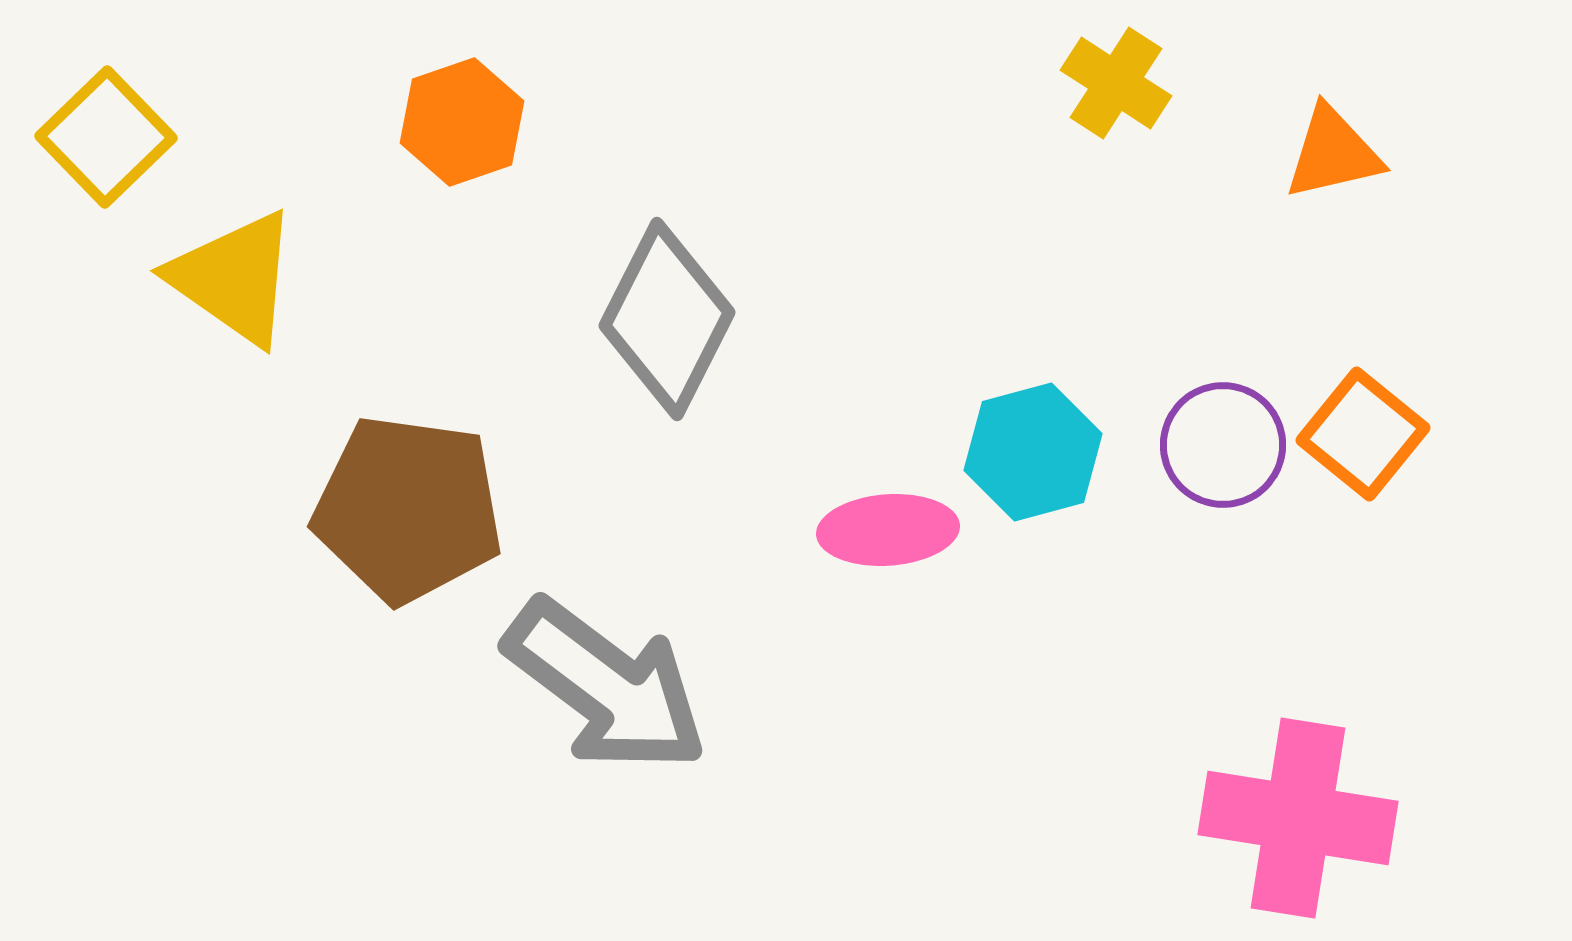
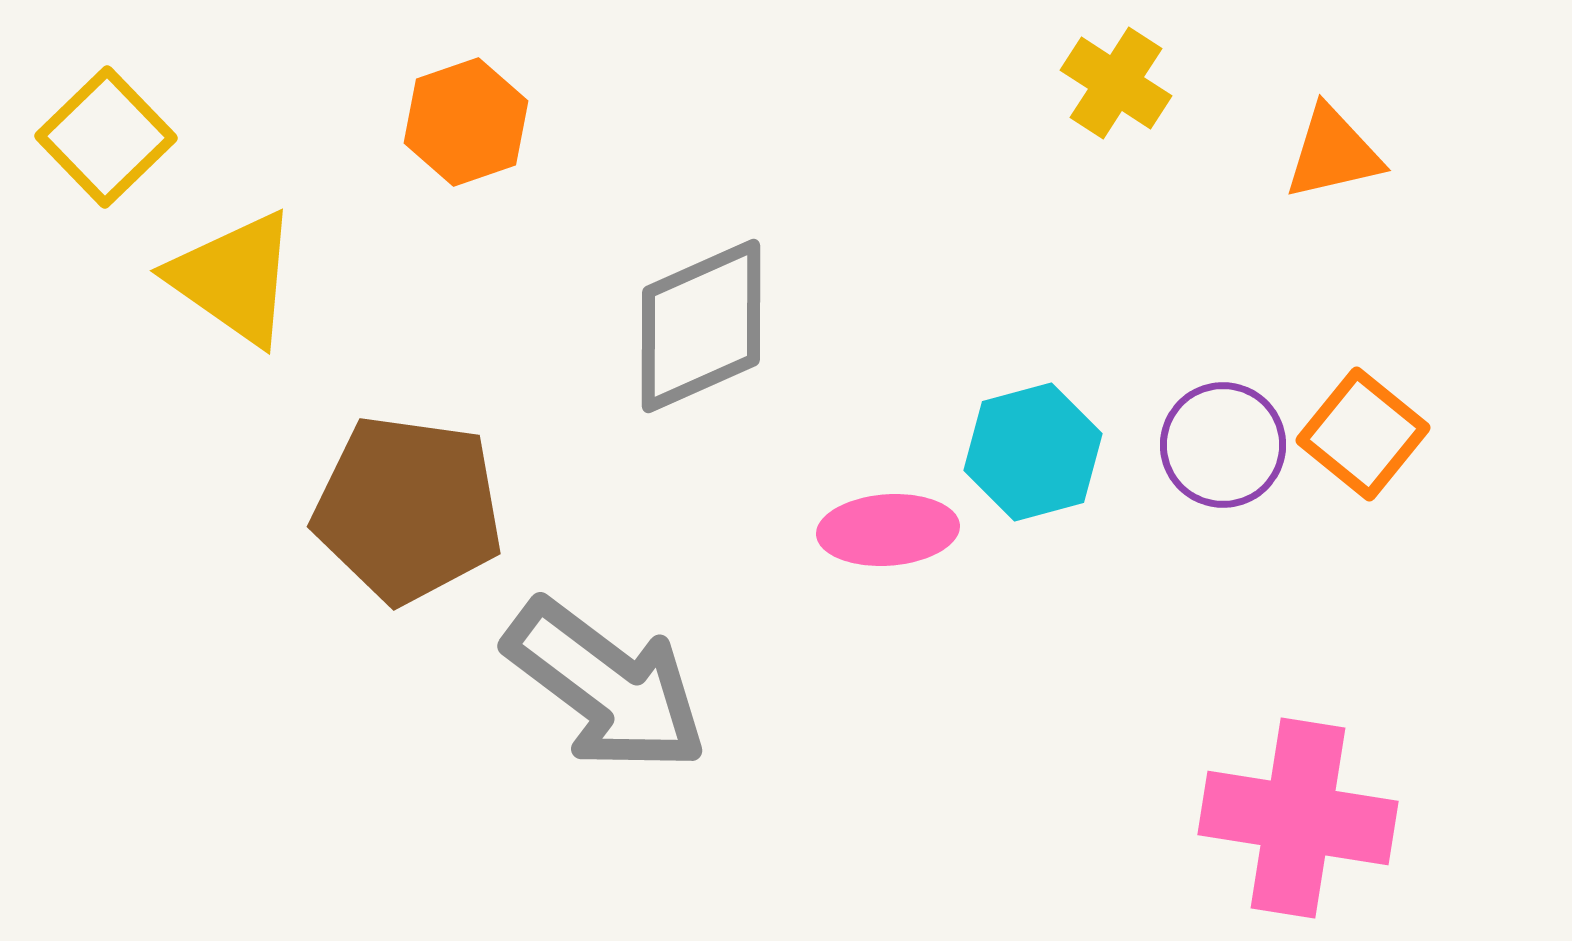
orange hexagon: moved 4 px right
gray diamond: moved 34 px right, 7 px down; rotated 39 degrees clockwise
